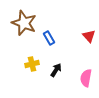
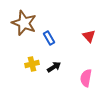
black arrow: moved 2 px left, 3 px up; rotated 24 degrees clockwise
